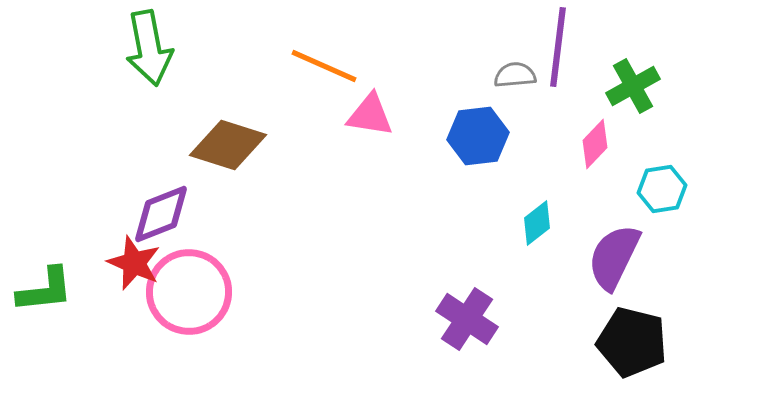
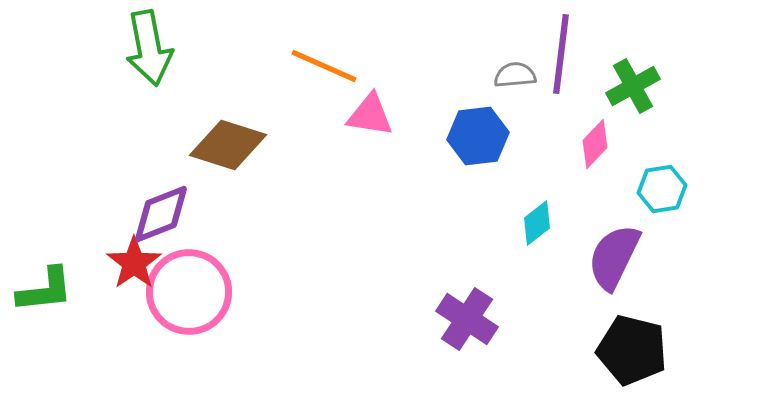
purple line: moved 3 px right, 7 px down
red star: rotated 14 degrees clockwise
black pentagon: moved 8 px down
